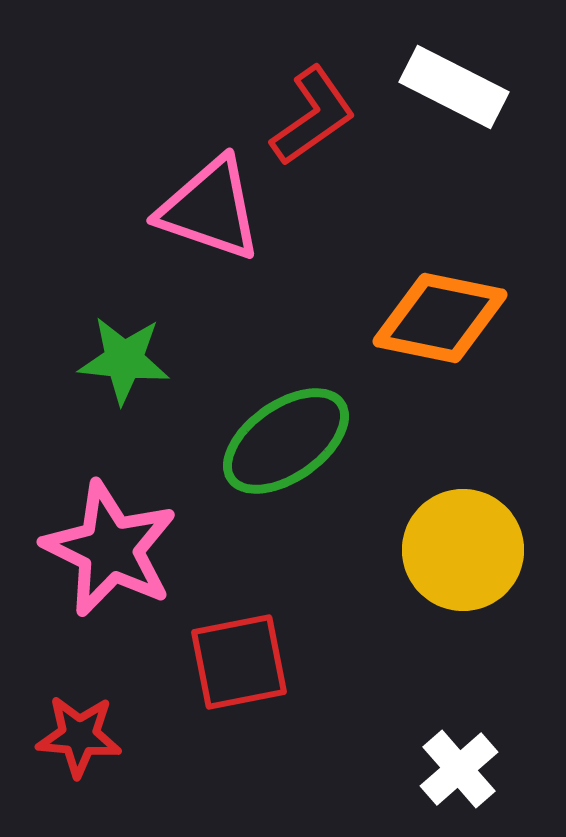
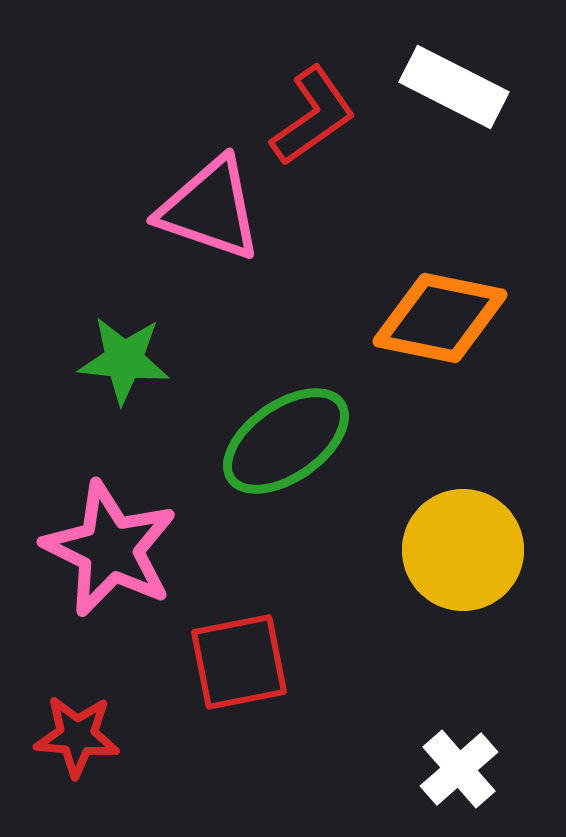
red star: moved 2 px left
